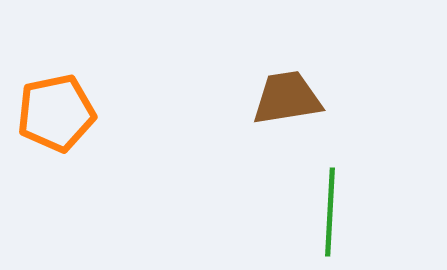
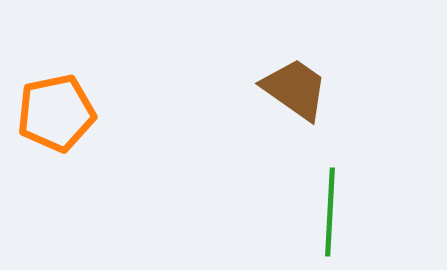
brown trapezoid: moved 8 px right, 9 px up; rotated 44 degrees clockwise
